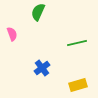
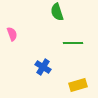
green semicircle: moved 19 px right; rotated 42 degrees counterclockwise
green line: moved 4 px left; rotated 12 degrees clockwise
blue cross: moved 1 px right, 1 px up; rotated 21 degrees counterclockwise
